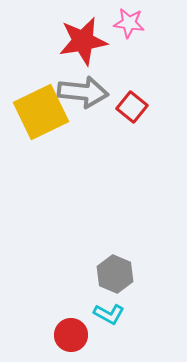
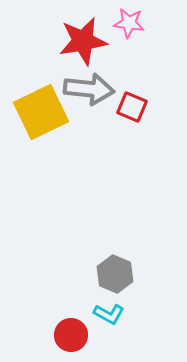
gray arrow: moved 6 px right, 3 px up
red square: rotated 16 degrees counterclockwise
